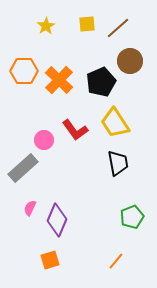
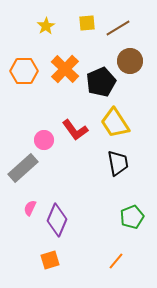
yellow square: moved 1 px up
brown line: rotated 10 degrees clockwise
orange cross: moved 6 px right, 11 px up
